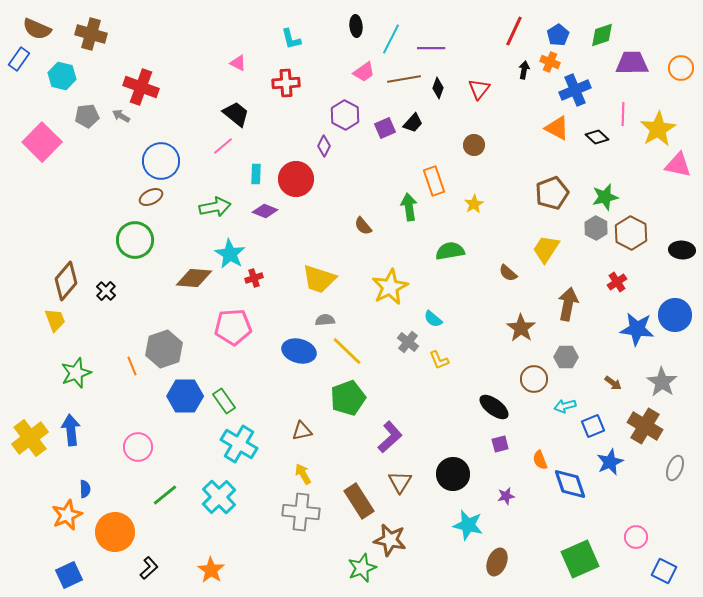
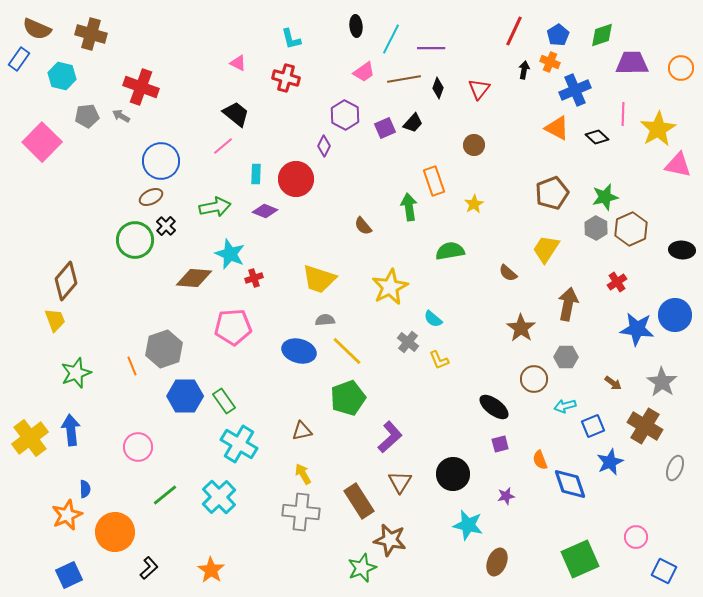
red cross at (286, 83): moved 5 px up; rotated 20 degrees clockwise
brown hexagon at (631, 233): moved 4 px up; rotated 8 degrees clockwise
cyan star at (230, 254): rotated 8 degrees counterclockwise
black cross at (106, 291): moved 60 px right, 65 px up
